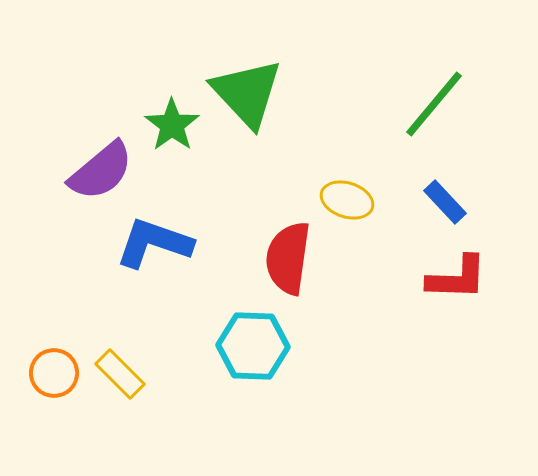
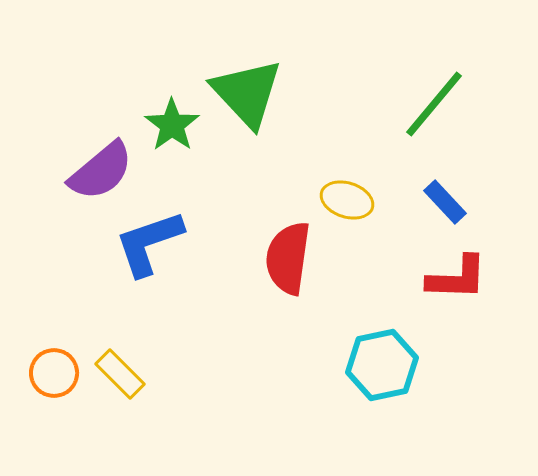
blue L-shape: moved 5 px left; rotated 38 degrees counterclockwise
cyan hexagon: moved 129 px right, 19 px down; rotated 14 degrees counterclockwise
